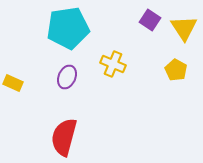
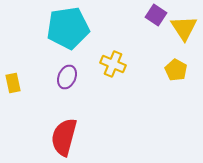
purple square: moved 6 px right, 5 px up
yellow rectangle: rotated 54 degrees clockwise
